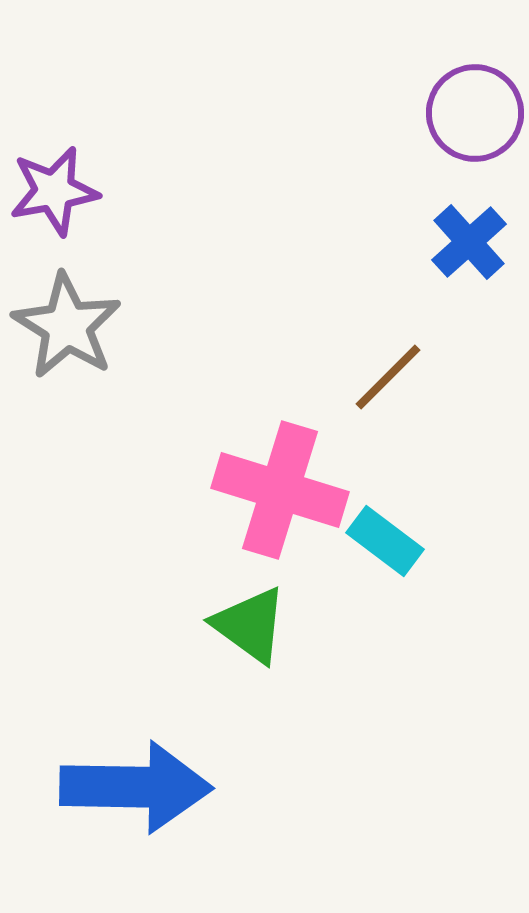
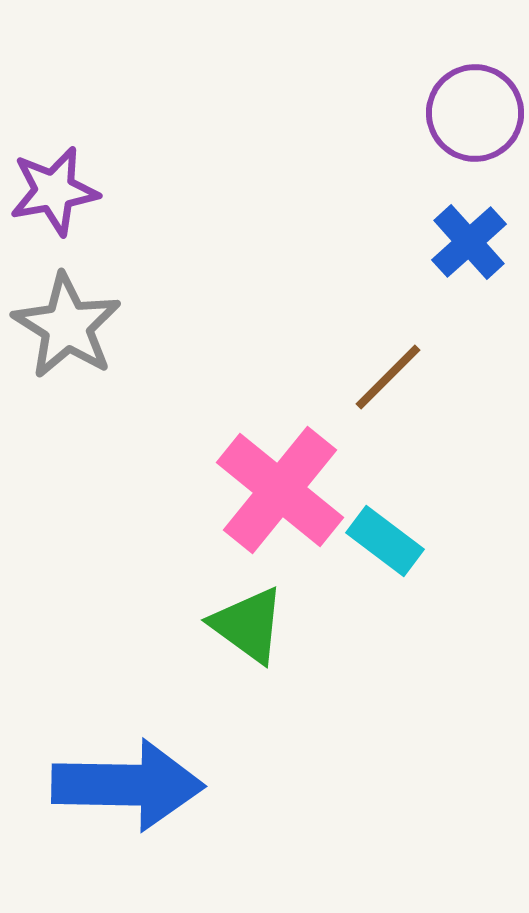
pink cross: rotated 22 degrees clockwise
green triangle: moved 2 px left
blue arrow: moved 8 px left, 2 px up
